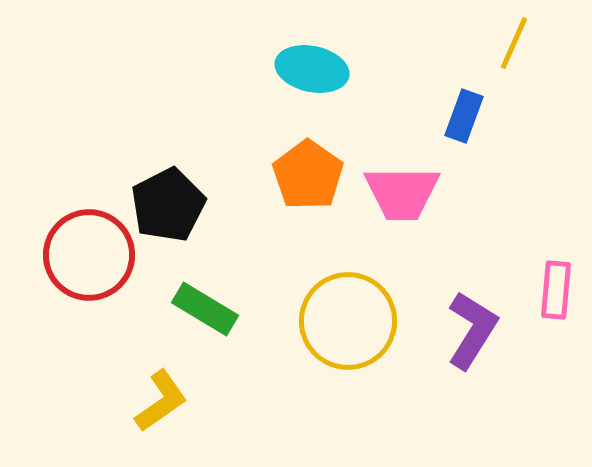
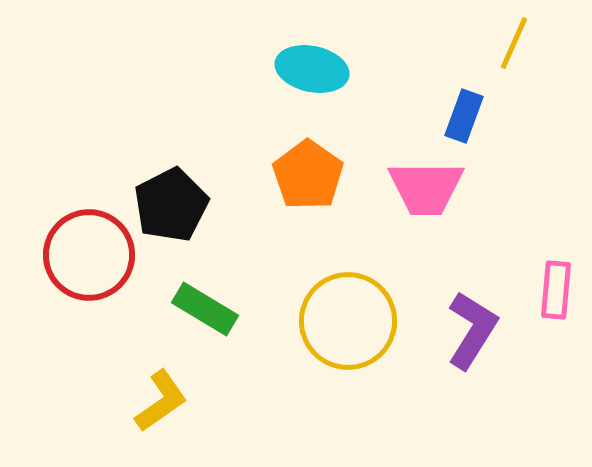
pink trapezoid: moved 24 px right, 5 px up
black pentagon: moved 3 px right
